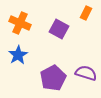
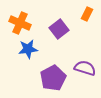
orange rectangle: moved 1 px right, 1 px down
purple square: rotated 24 degrees clockwise
blue star: moved 10 px right, 6 px up; rotated 24 degrees clockwise
purple semicircle: moved 1 px left, 5 px up
